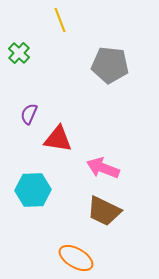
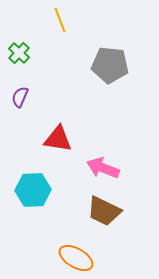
purple semicircle: moved 9 px left, 17 px up
